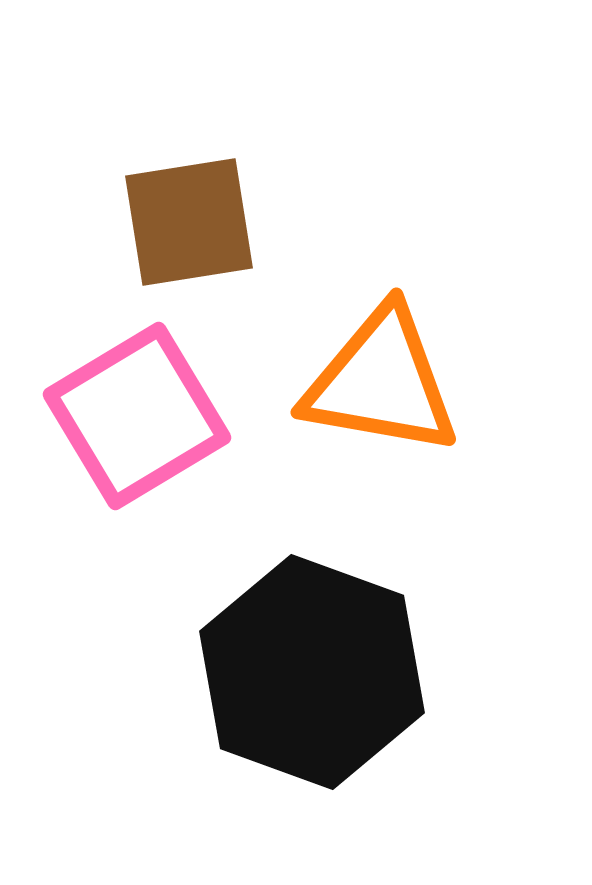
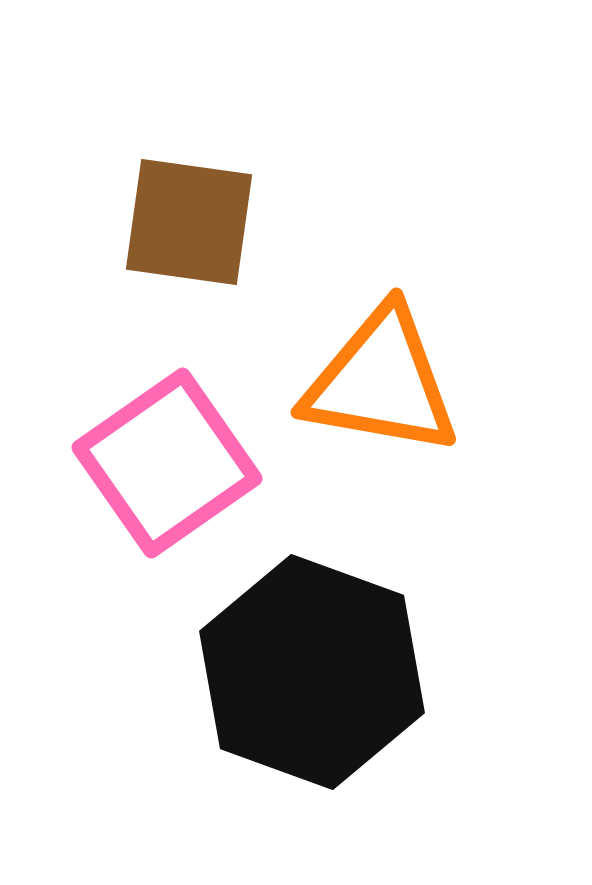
brown square: rotated 17 degrees clockwise
pink square: moved 30 px right, 47 px down; rotated 4 degrees counterclockwise
